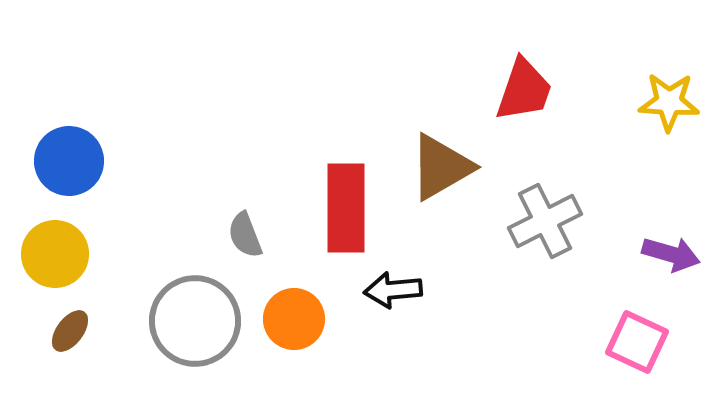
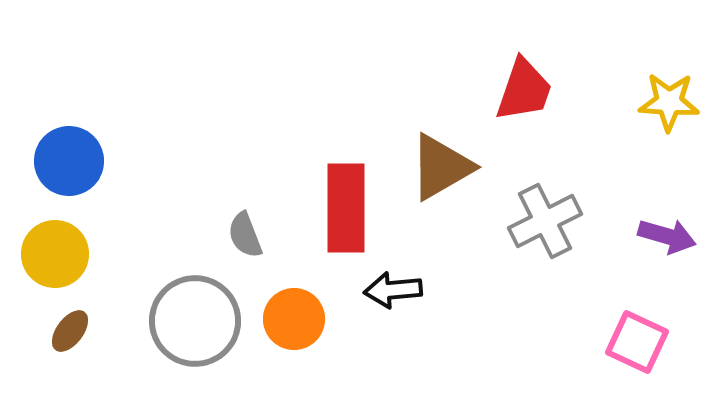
purple arrow: moved 4 px left, 18 px up
